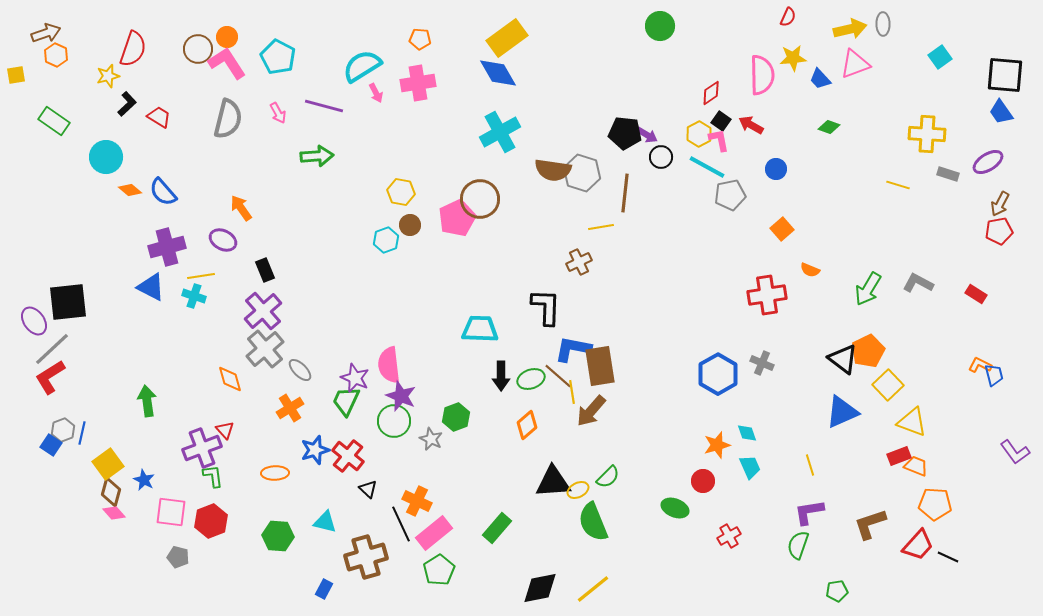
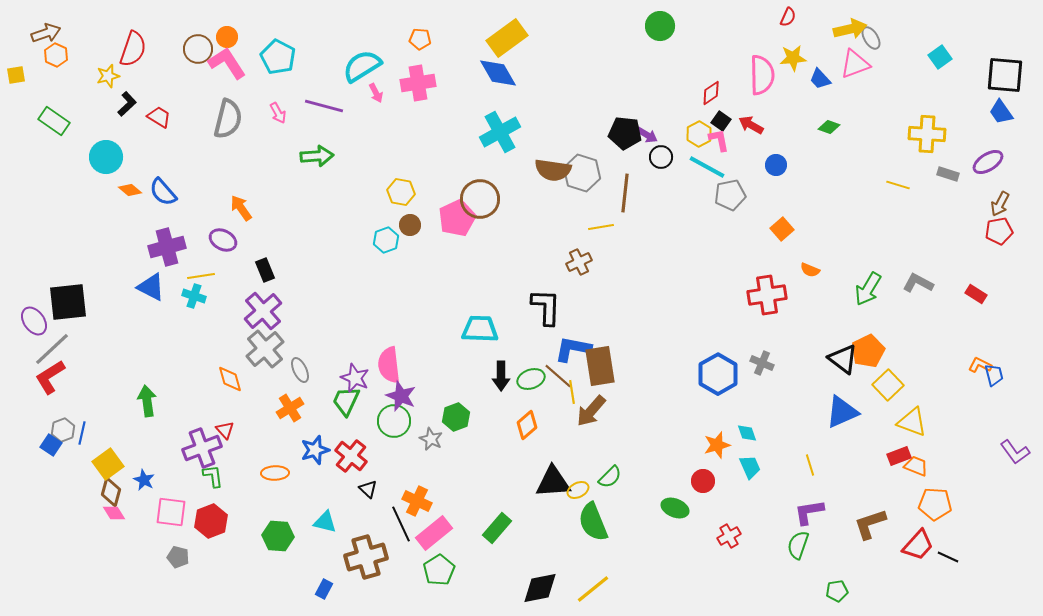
gray ellipse at (883, 24): moved 12 px left, 14 px down; rotated 30 degrees counterclockwise
blue circle at (776, 169): moved 4 px up
gray ellipse at (300, 370): rotated 20 degrees clockwise
red cross at (348, 456): moved 3 px right
green semicircle at (608, 477): moved 2 px right
pink diamond at (114, 513): rotated 10 degrees clockwise
